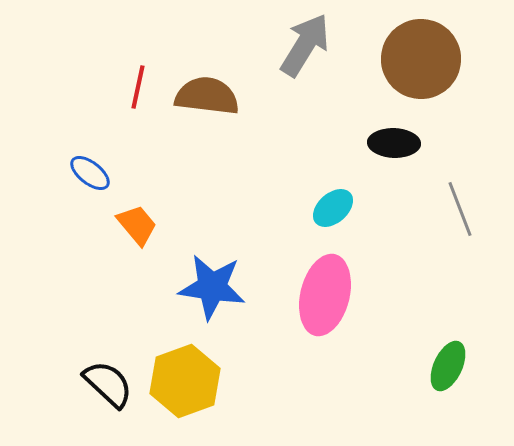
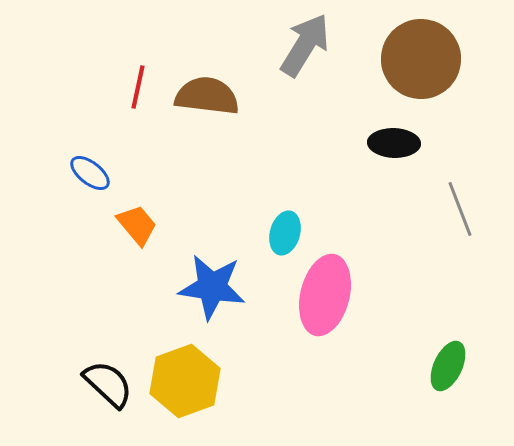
cyan ellipse: moved 48 px left, 25 px down; rotated 33 degrees counterclockwise
